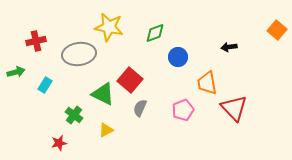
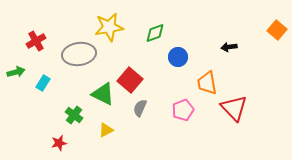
yellow star: rotated 20 degrees counterclockwise
red cross: rotated 18 degrees counterclockwise
cyan rectangle: moved 2 px left, 2 px up
